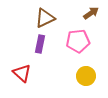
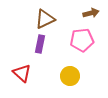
brown arrow: rotated 21 degrees clockwise
brown triangle: moved 1 px down
pink pentagon: moved 4 px right, 1 px up
yellow circle: moved 16 px left
